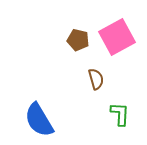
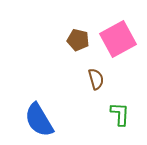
pink square: moved 1 px right, 2 px down
